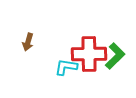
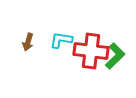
red cross: moved 2 px right, 3 px up; rotated 8 degrees clockwise
cyan L-shape: moved 5 px left, 27 px up
